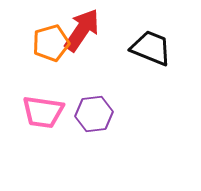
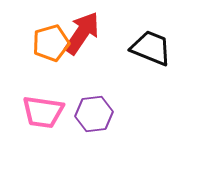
red arrow: moved 3 px down
